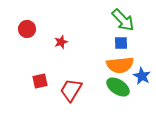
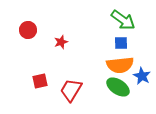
green arrow: rotated 10 degrees counterclockwise
red circle: moved 1 px right, 1 px down
